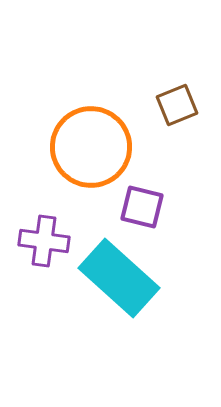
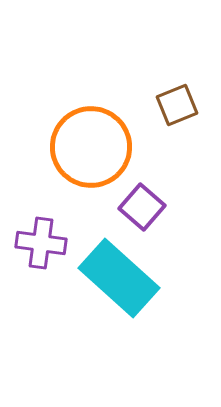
purple square: rotated 27 degrees clockwise
purple cross: moved 3 px left, 2 px down
